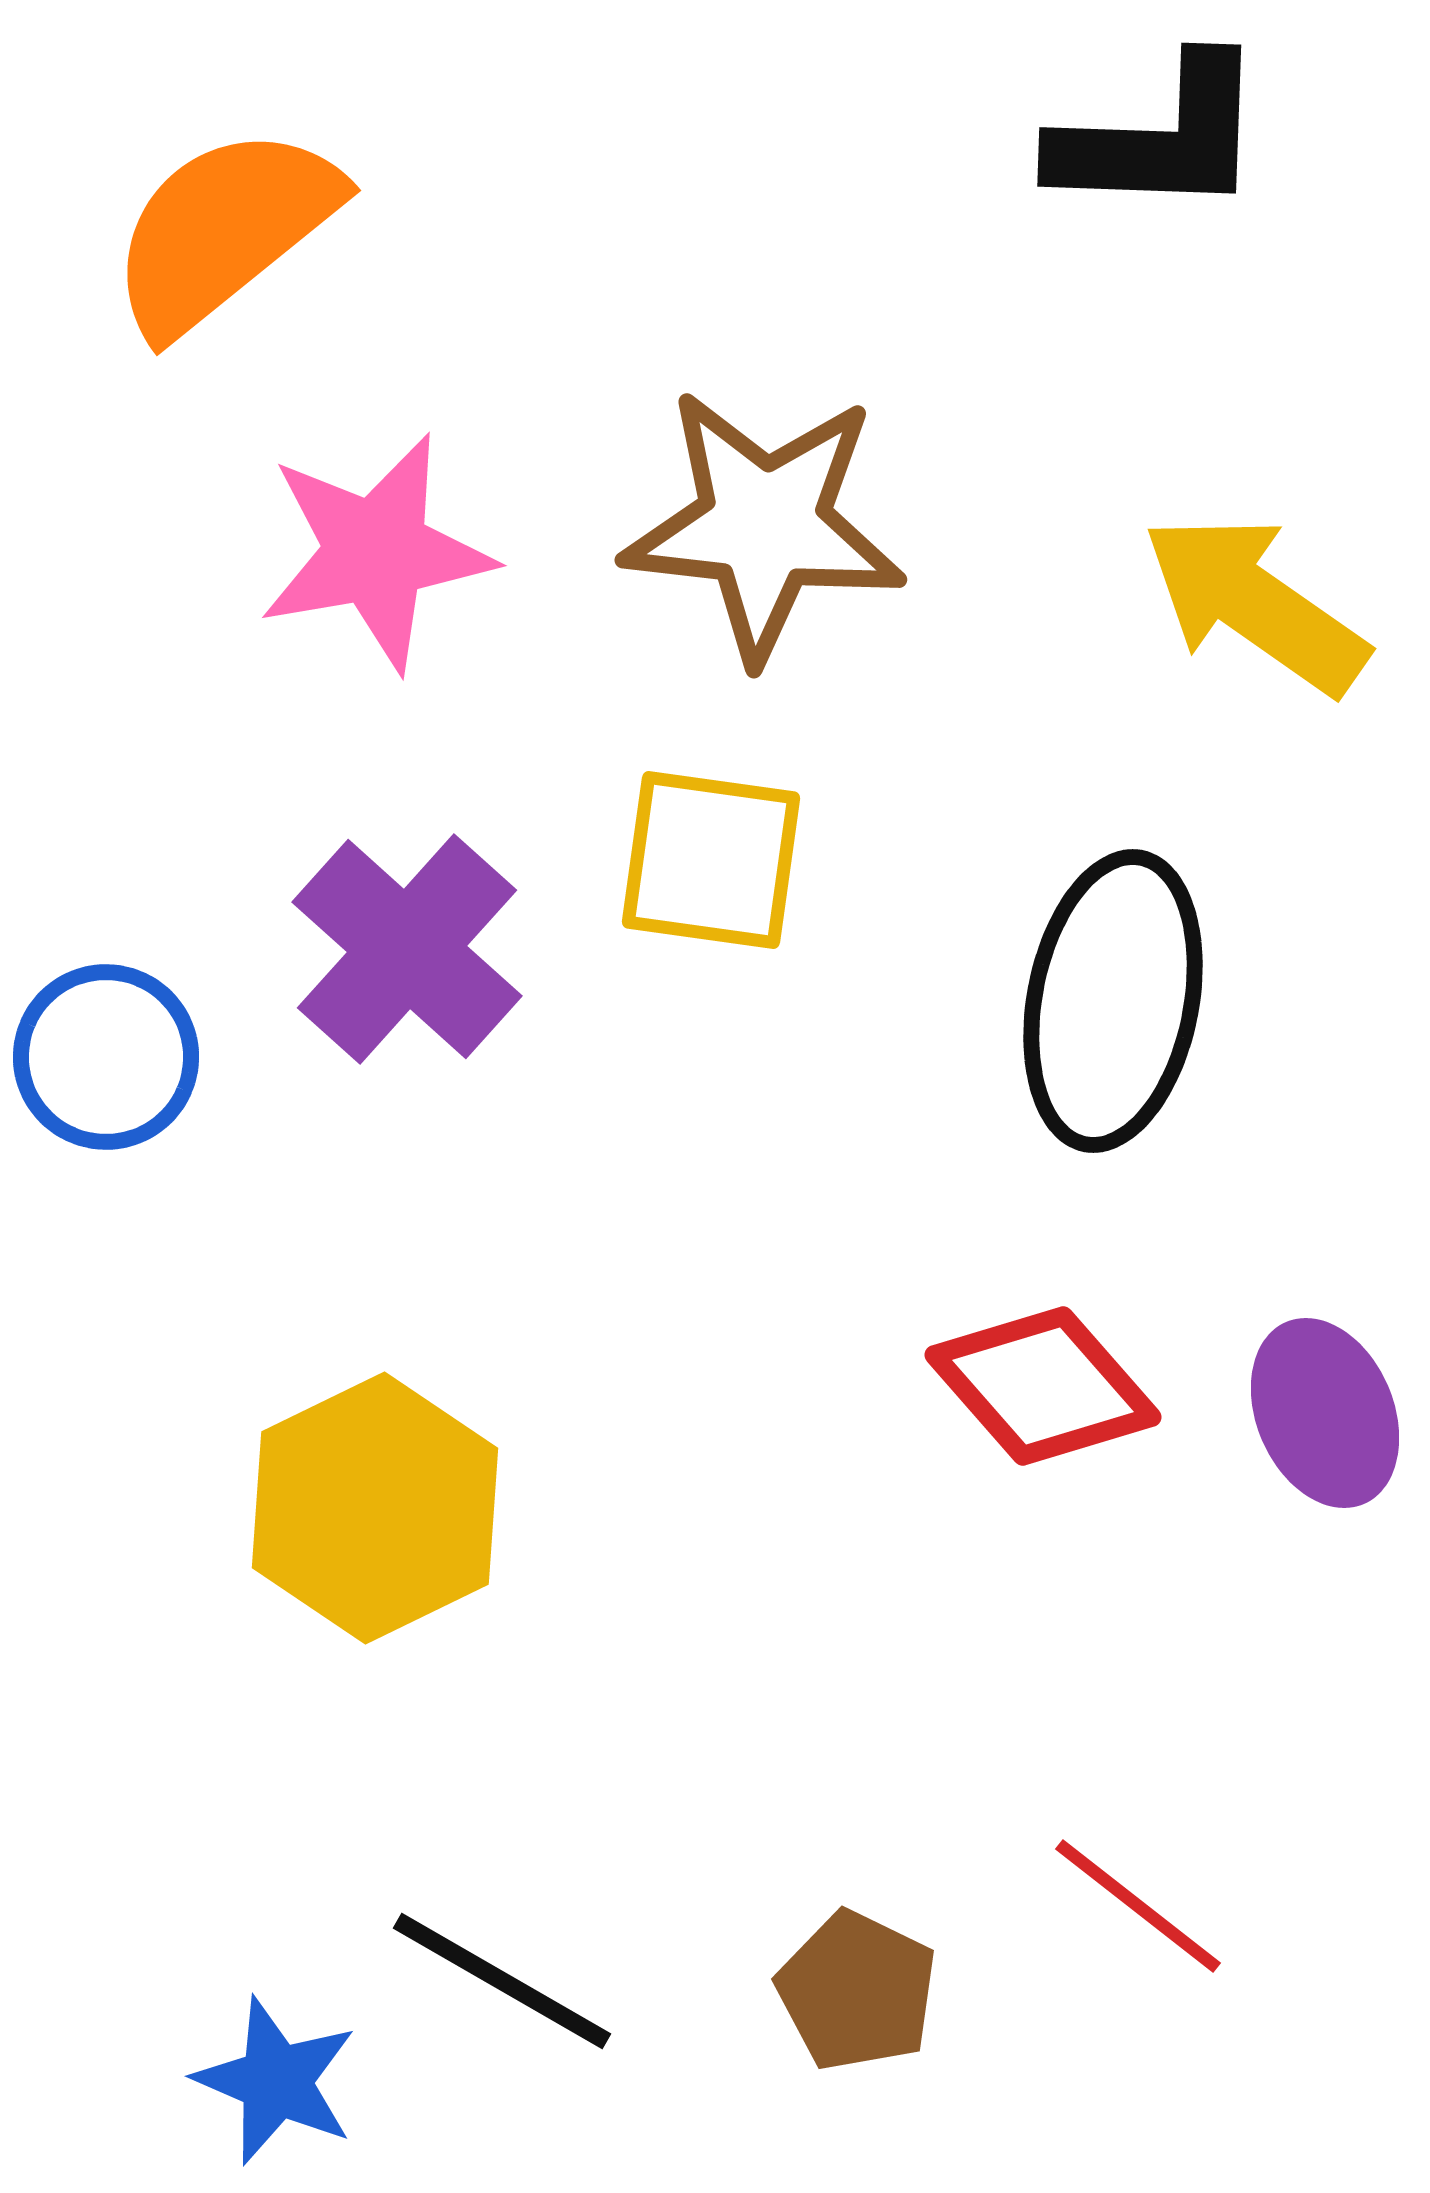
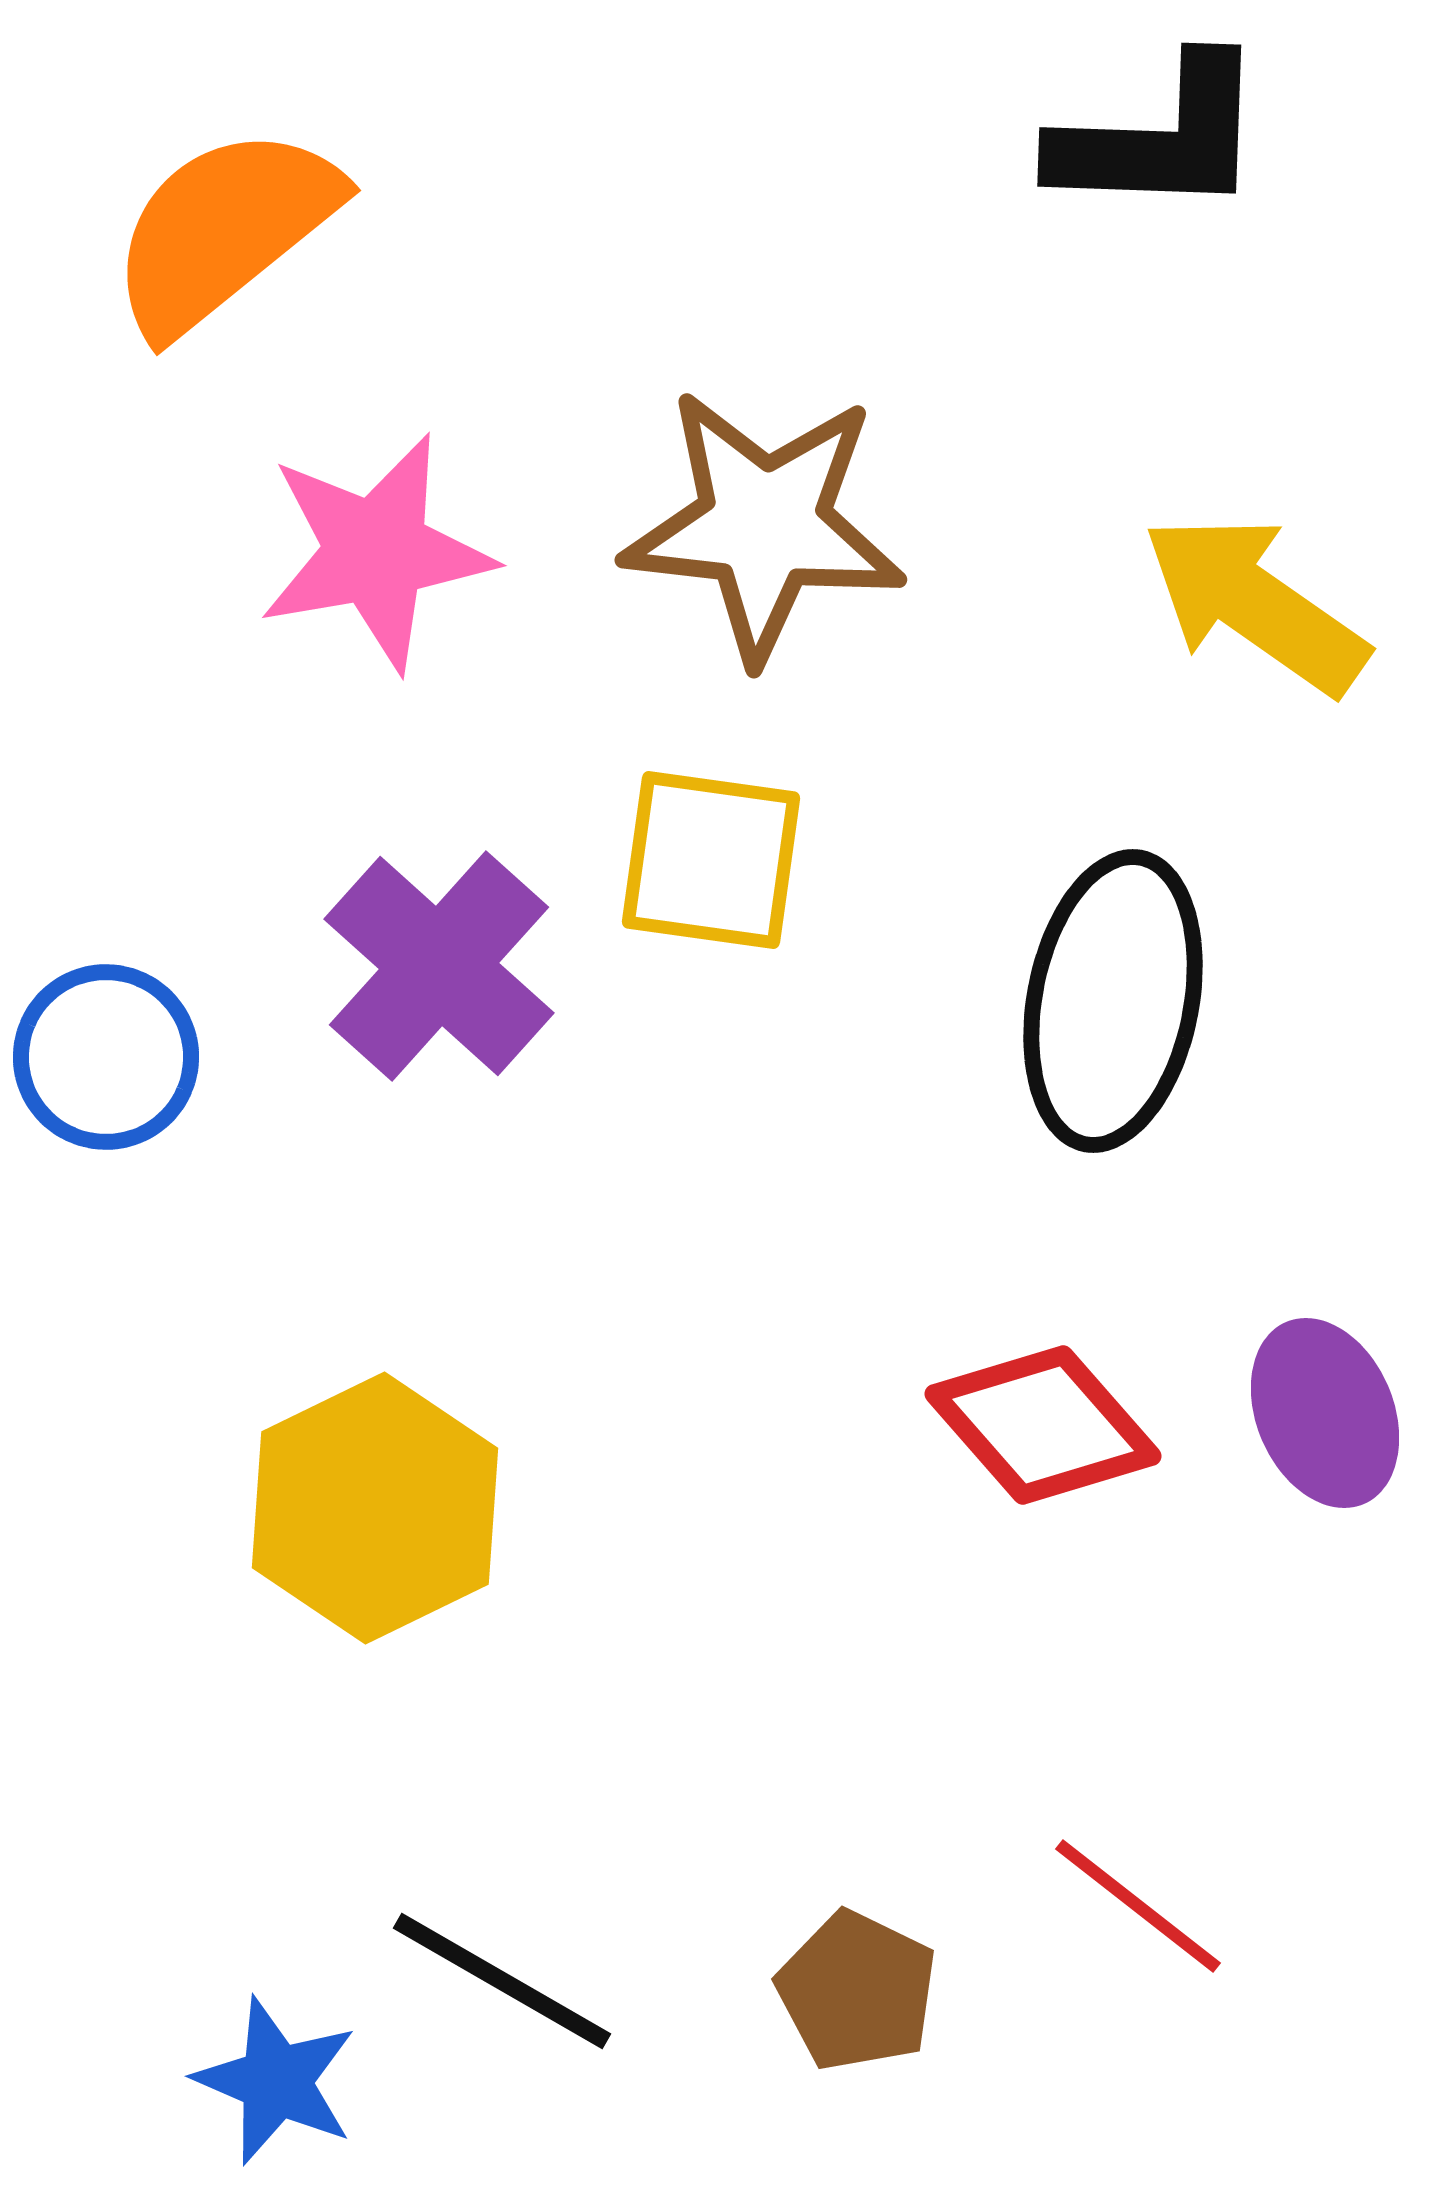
purple cross: moved 32 px right, 17 px down
red diamond: moved 39 px down
